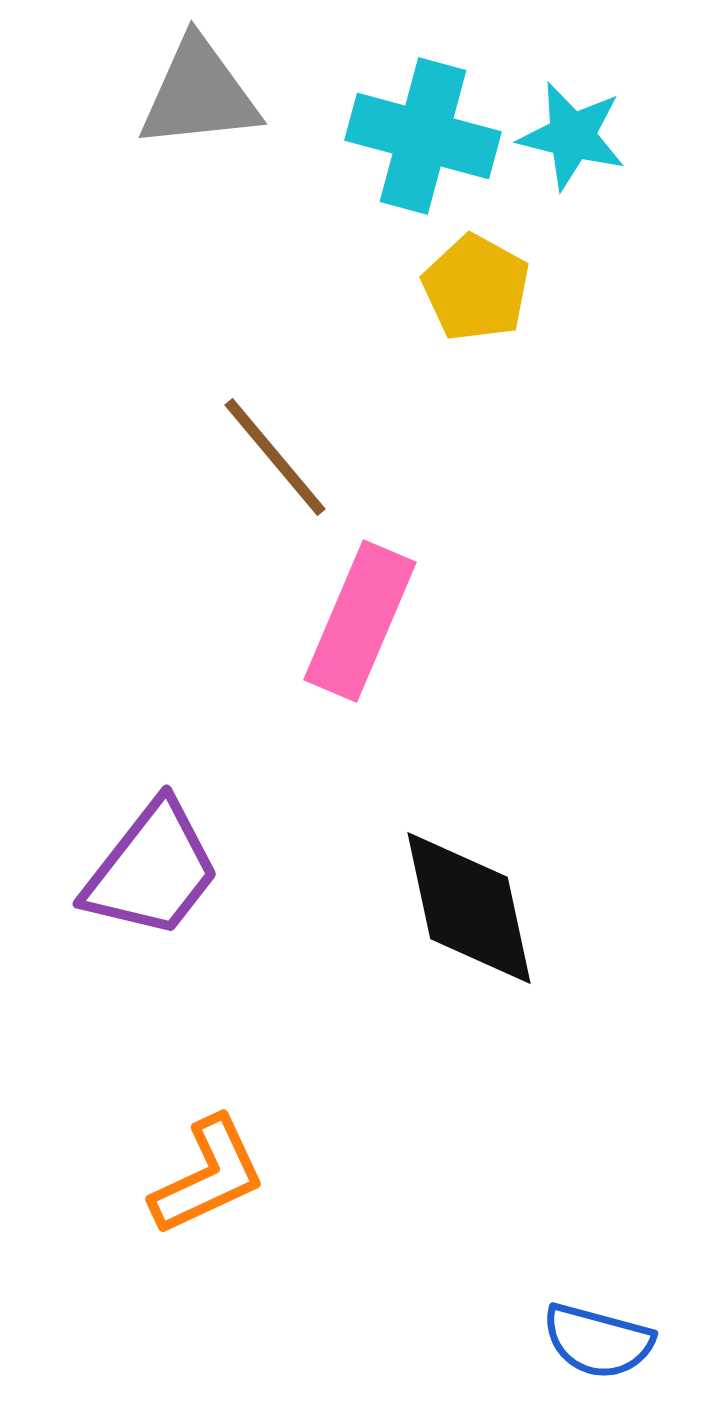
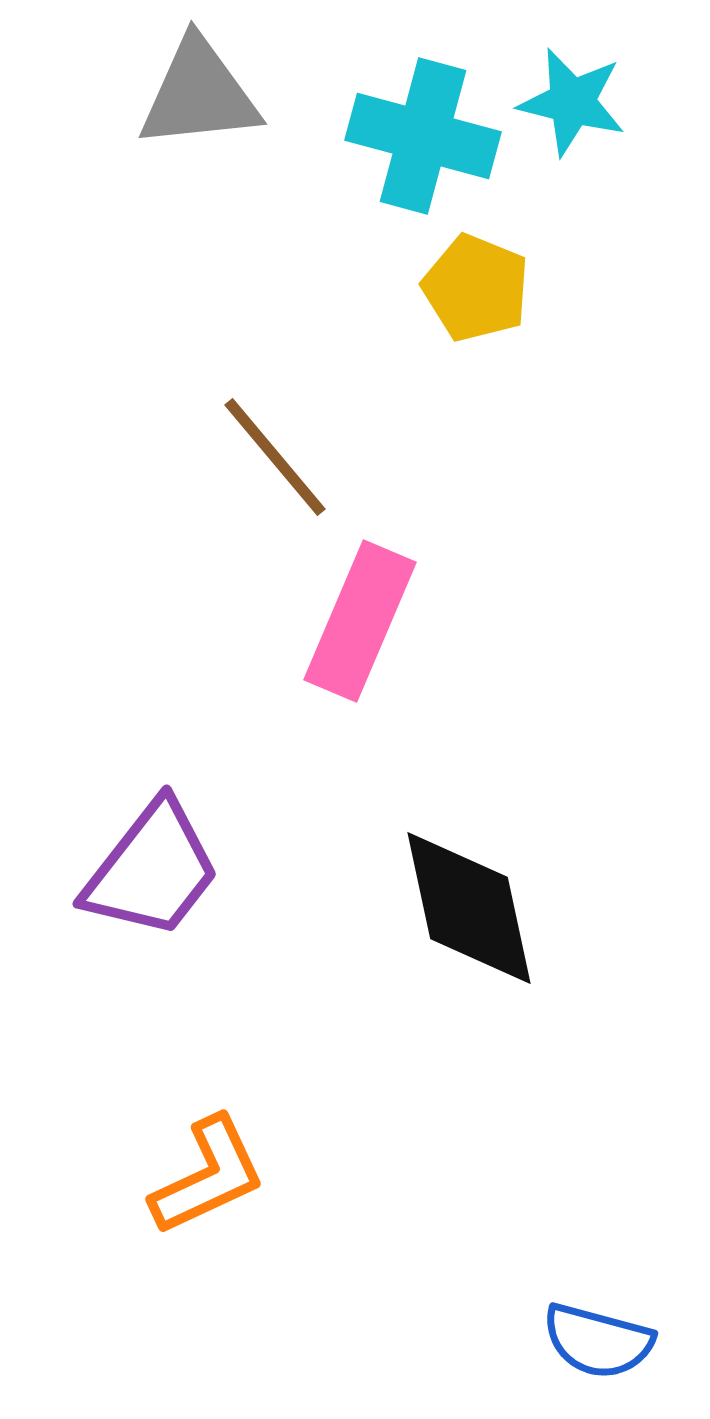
cyan star: moved 34 px up
yellow pentagon: rotated 7 degrees counterclockwise
